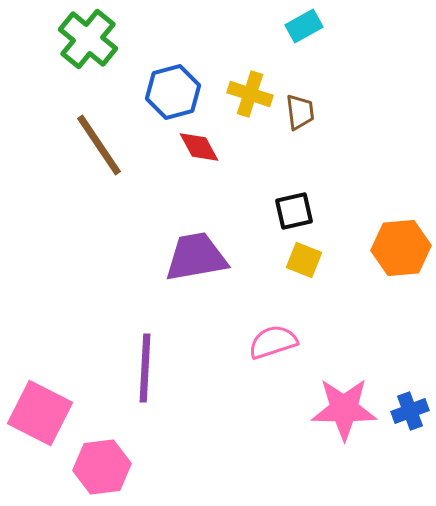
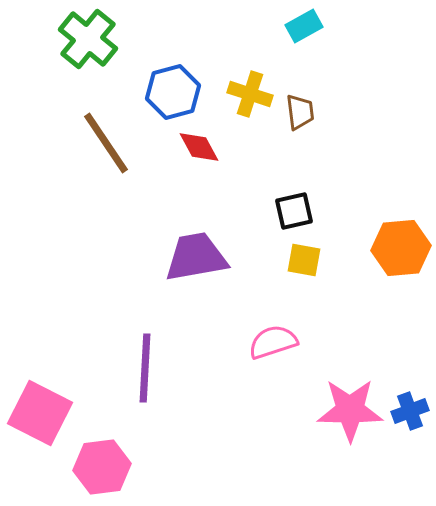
brown line: moved 7 px right, 2 px up
yellow square: rotated 12 degrees counterclockwise
pink star: moved 6 px right, 1 px down
